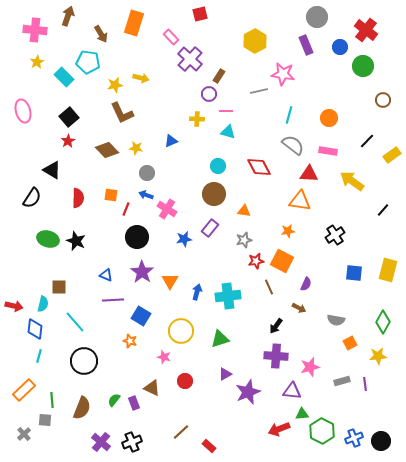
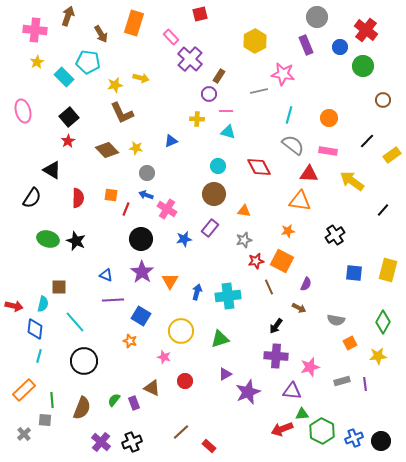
black circle at (137, 237): moved 4 px right, 2 px down
red arrow at (279, 429): moved 3 px right
